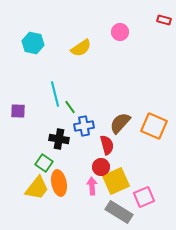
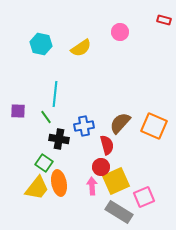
cyan hexagon: moved 8 px right, 1 px down
cyan line: rotated 20 degrees clockwise
green line: moved 24 px left, 10 px down
